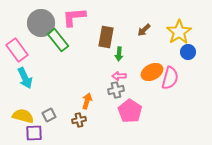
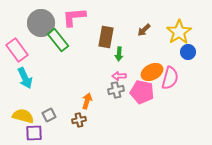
pink pentagon: moved 12 px right, 19 px up; rotated 20 degrees counterclockwise
